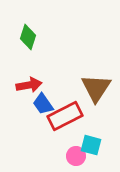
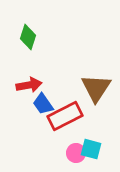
cyan square: moved 4 px down
pink circle: moved 3 px up
